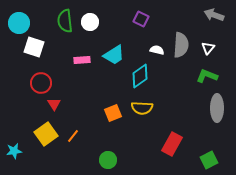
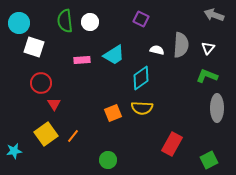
cyan diamond: moved 1 px right, 2 px down
